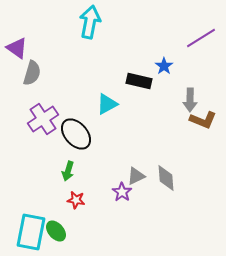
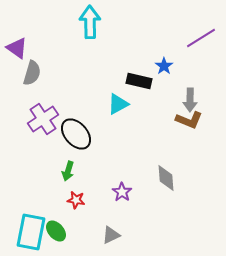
cyan arrow: rotated 12 degrees counterclockwise
cyan triangle: moved 11 px right
brown L-shape: moved 14 px left
gray triangle: moved 25 px left, 59 px down
